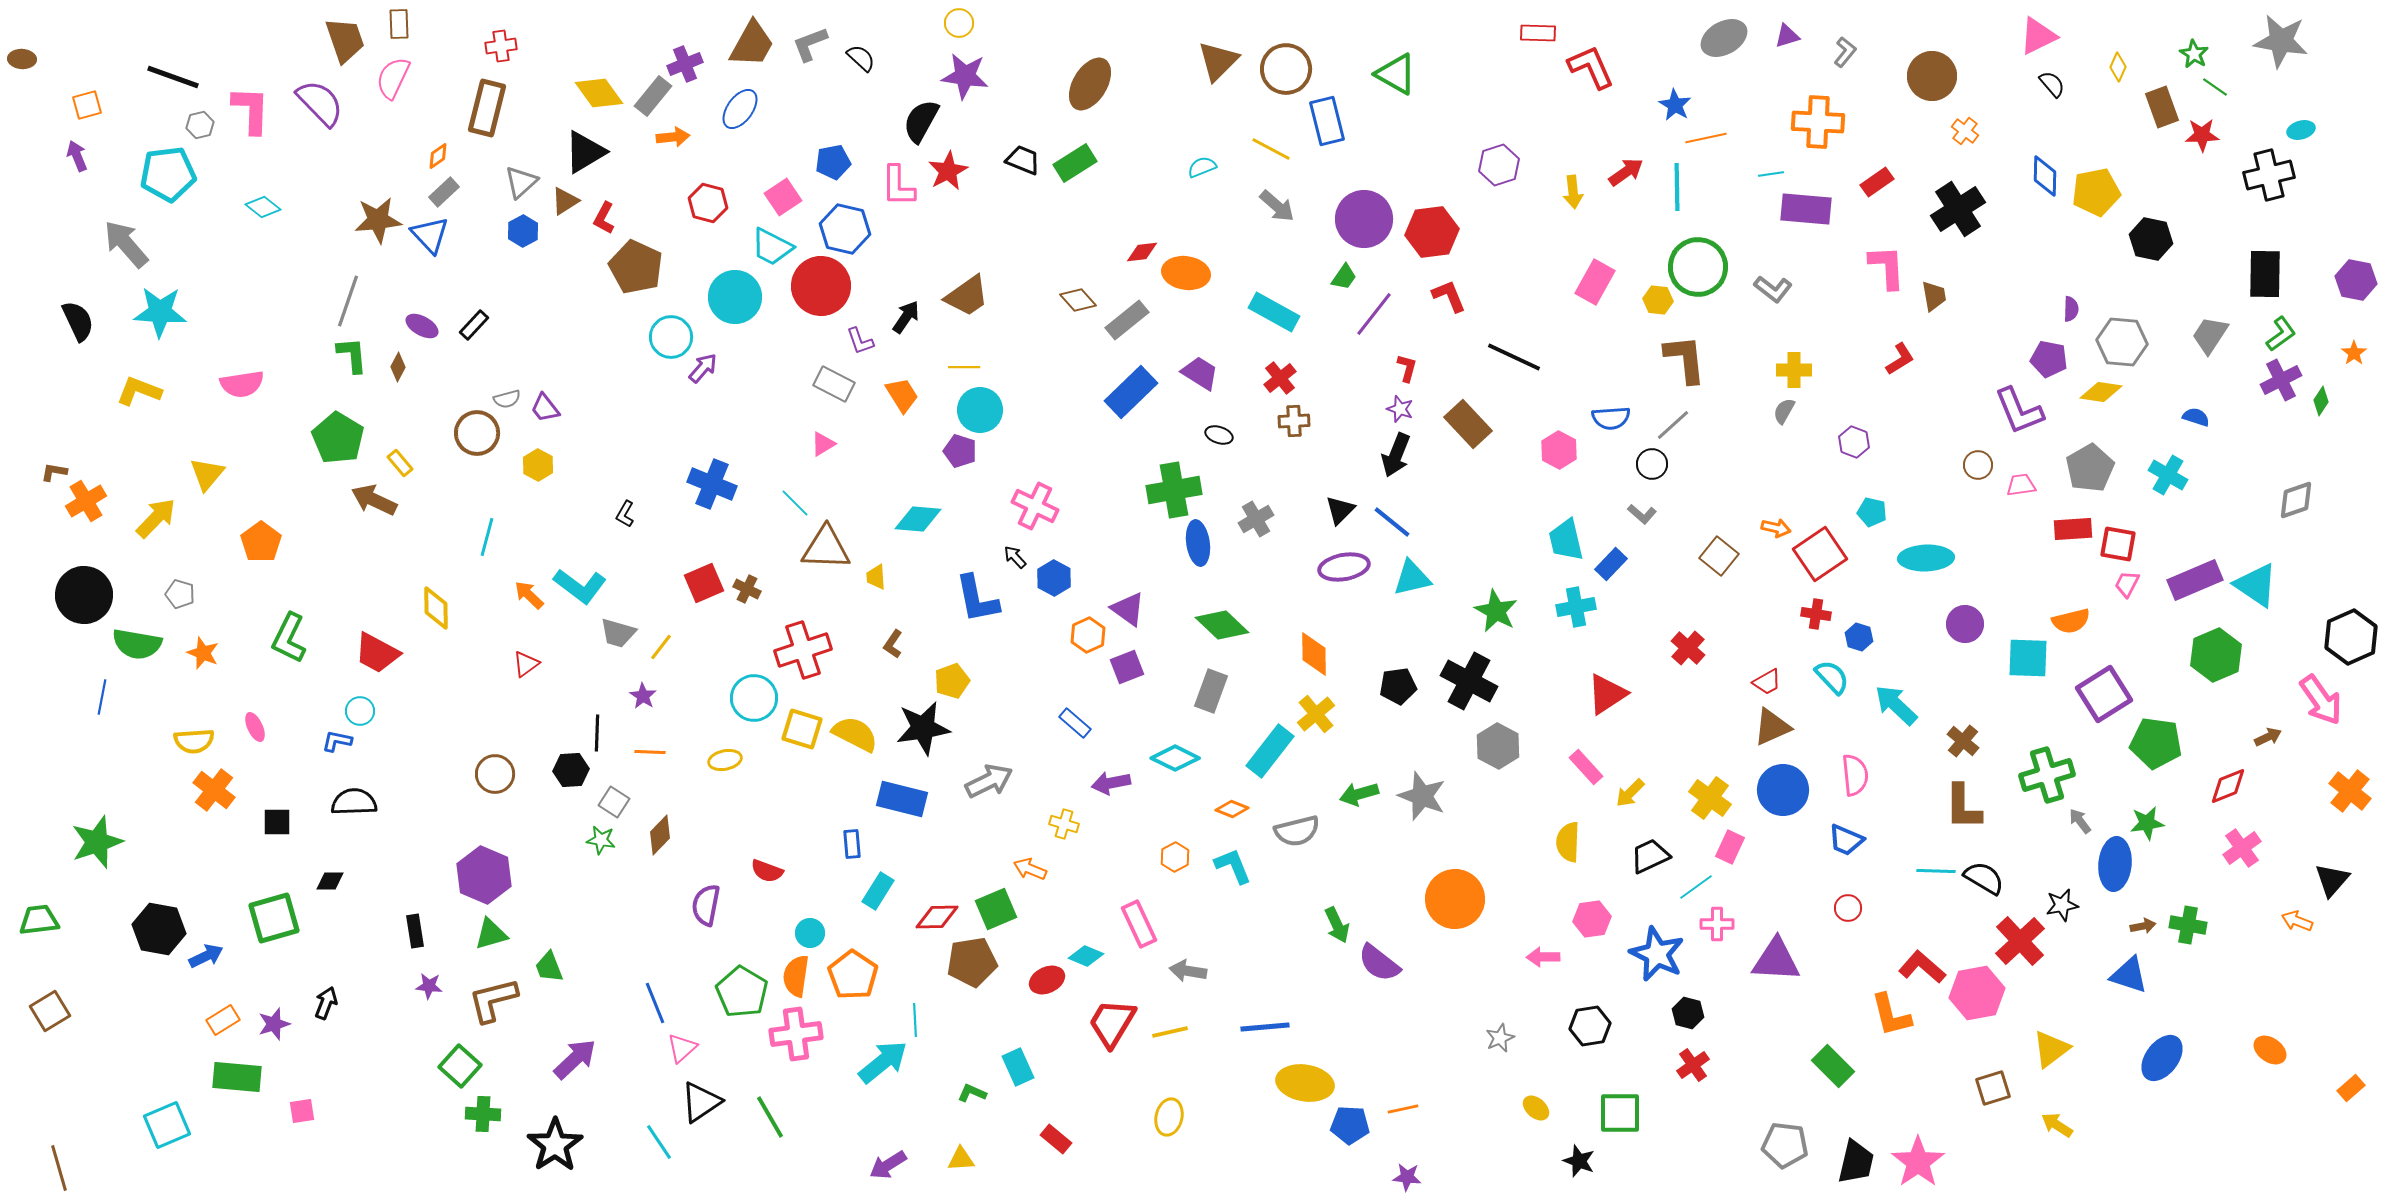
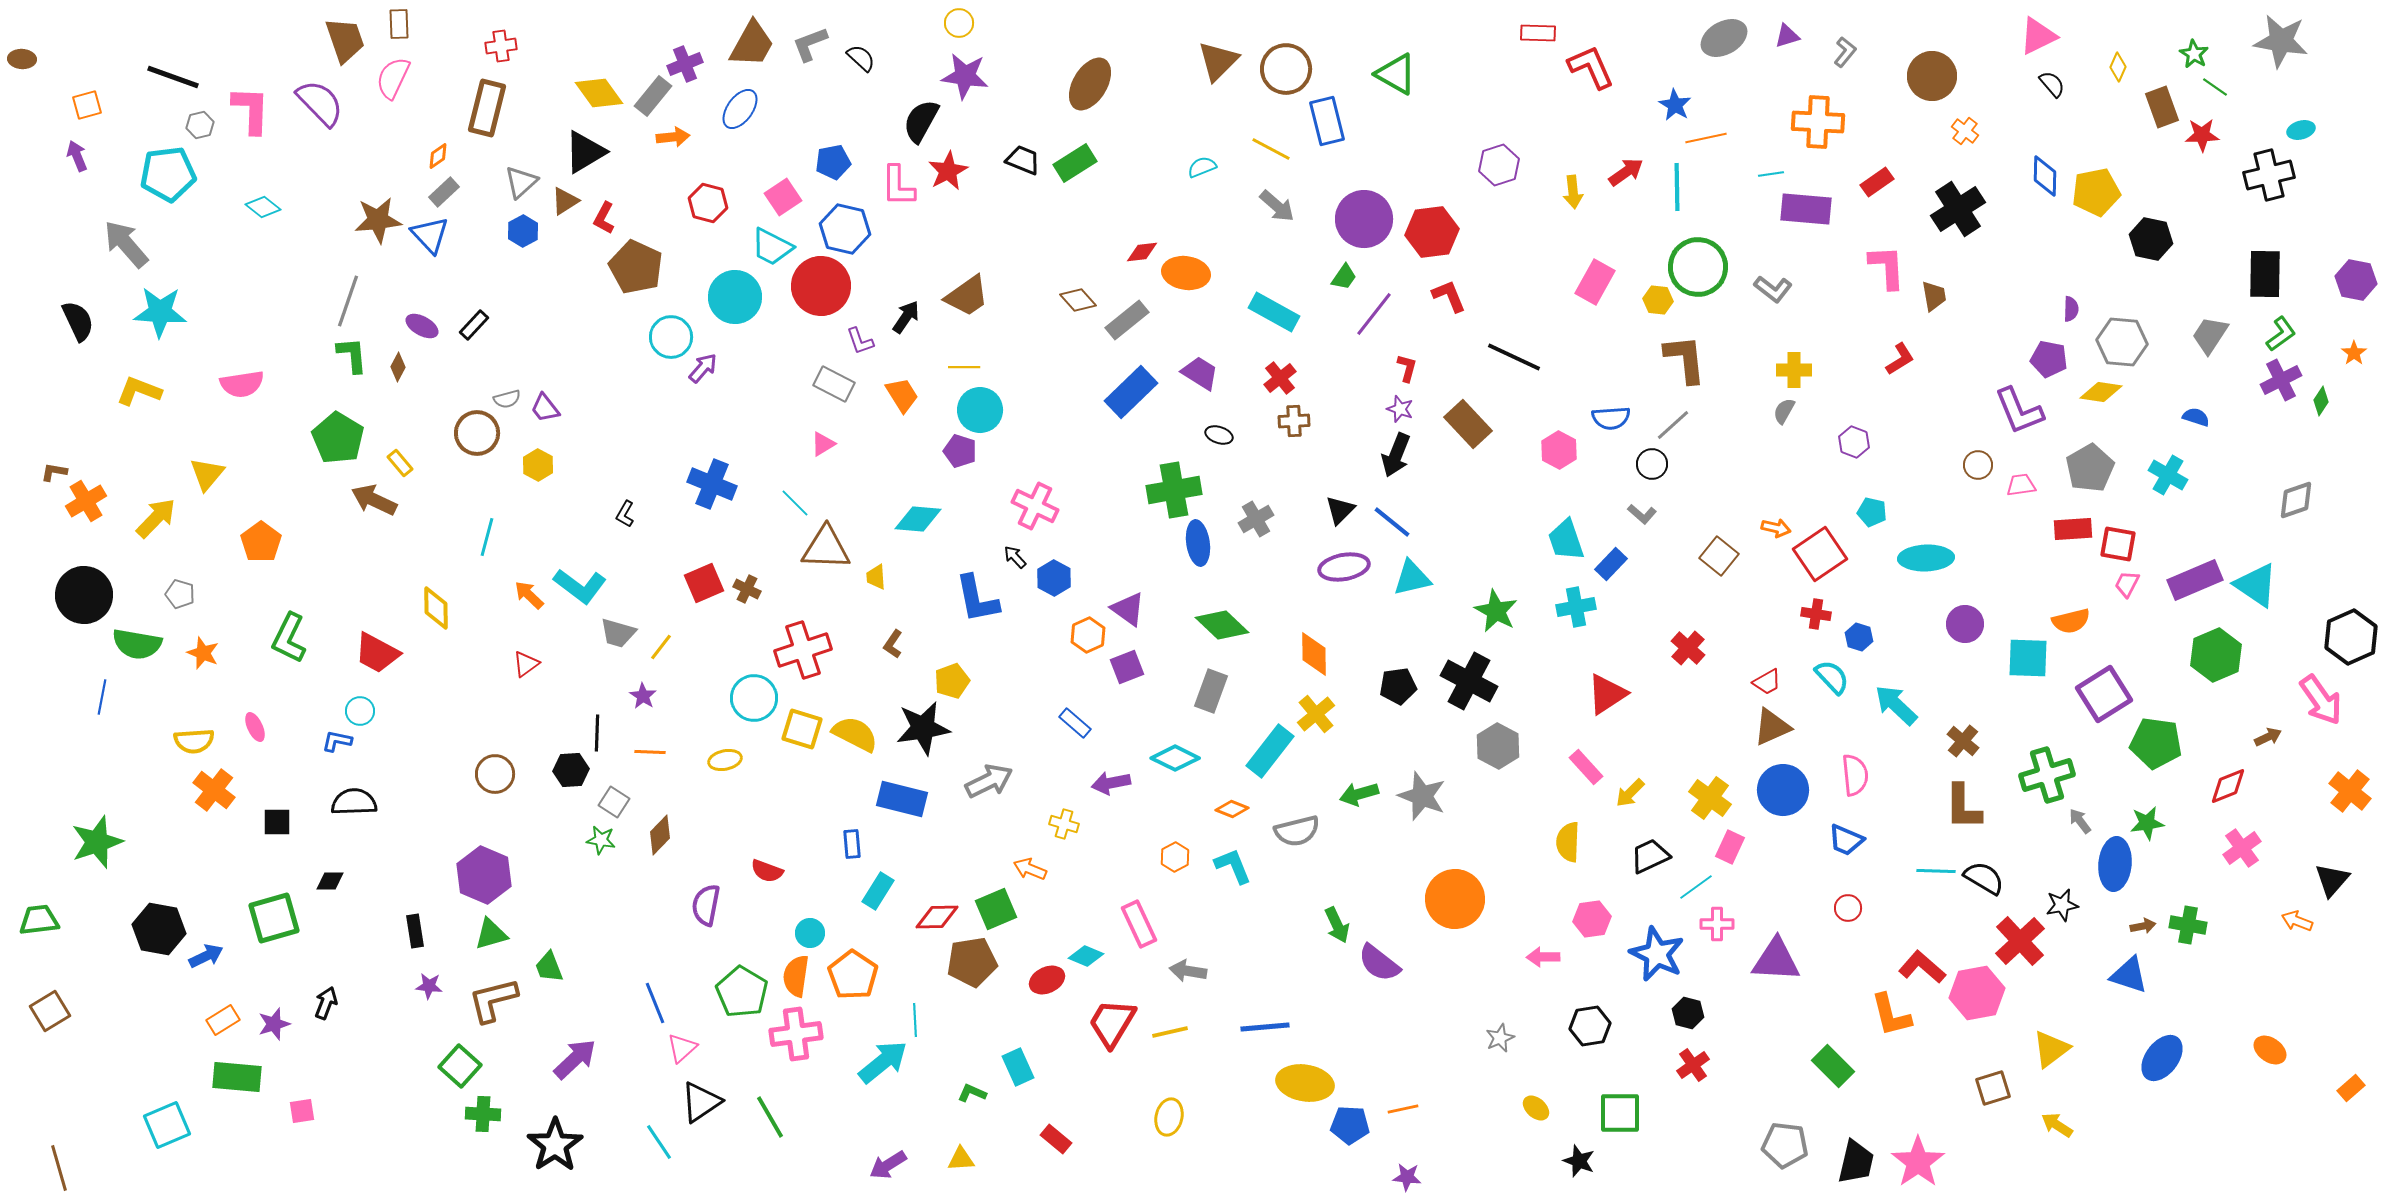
cyan trapezoid at (1566, 540): rotated 6 degrees counterclockwise
